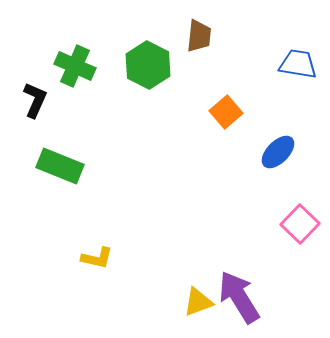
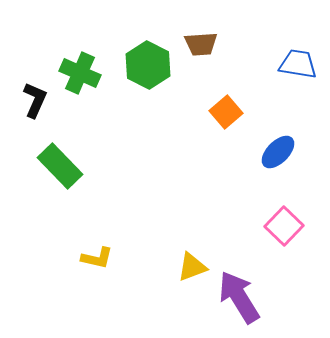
brown trapezoid: moved 2 px right, 8 px down; rotated 80 degrees clockwise
green cross: moved 5 px right, 7 px down
green rectangle: rotated 24 degrees clockwise
pink square: moved 16 px left, 2 px down
yellow triangle: moved 6 px left, 35 px up
